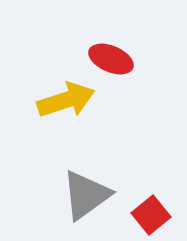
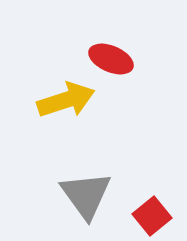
gray triangle: rotated 30 degrees counterclockwise
red square: moved 1 px right, 1 px down
